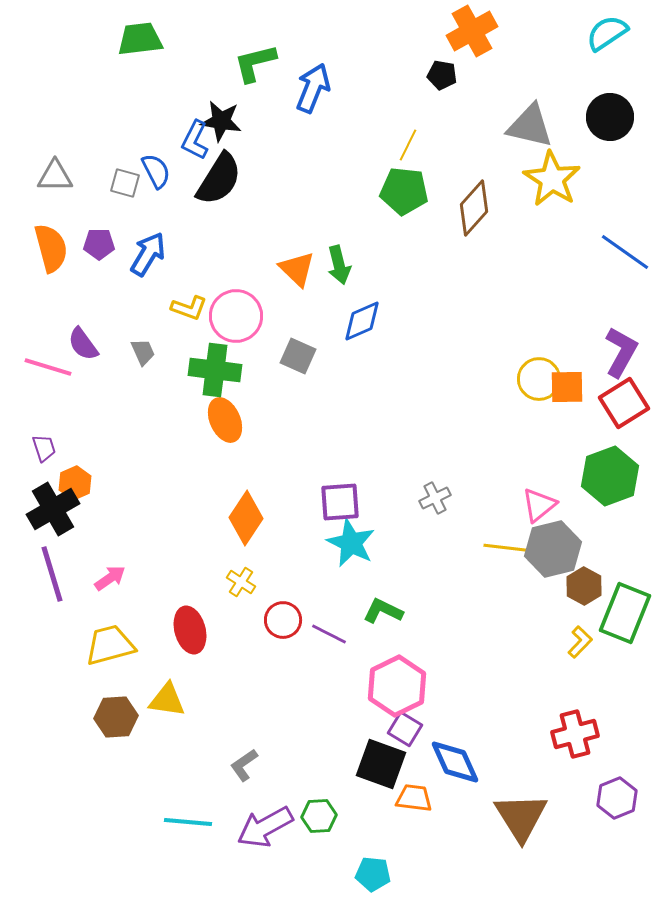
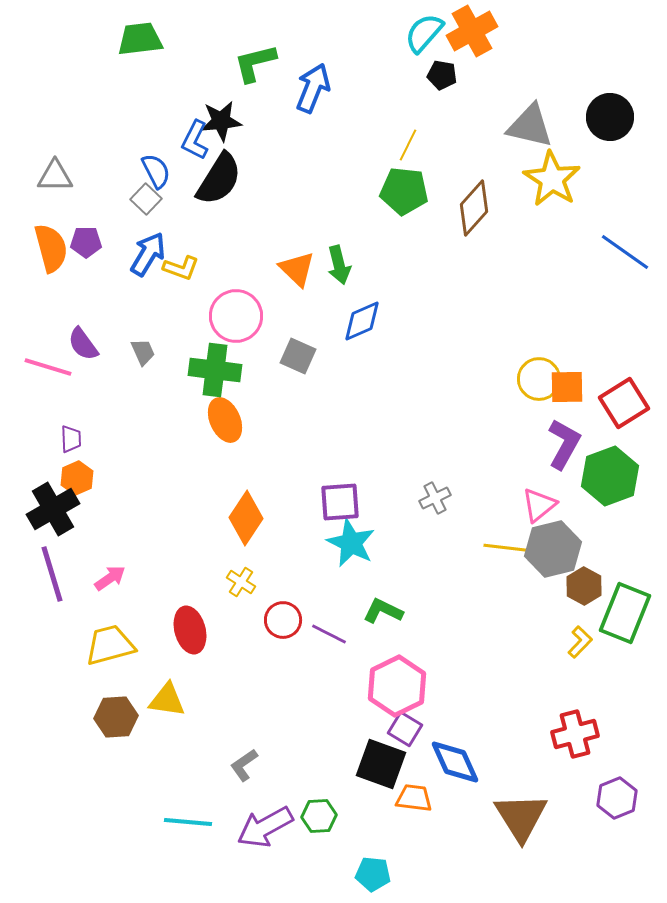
cyan semicircle at (607, 33): moved 183 px left; rotated 15 degrees counterclockwise
black star at (221, 121): rotated 15 degrees counterclockwise
gray square at (125, 183): moved 21 px right, 16 px down; rotated 28 degrees clockwise
purple pentagon at (99, 244): moved 13 px left, 2 px up
yellow L-shape at (189, 308): moved 8 px left, 40 px up
purple L-shape at (621, 352): moved 57 px left, 92 px down
purple trapezoid at (44, 448): moved 27 px right, 9 px up; rotated 16 degrees clockwise
orange hexagon at (75, 483): moved 2 px right, 5 px up
